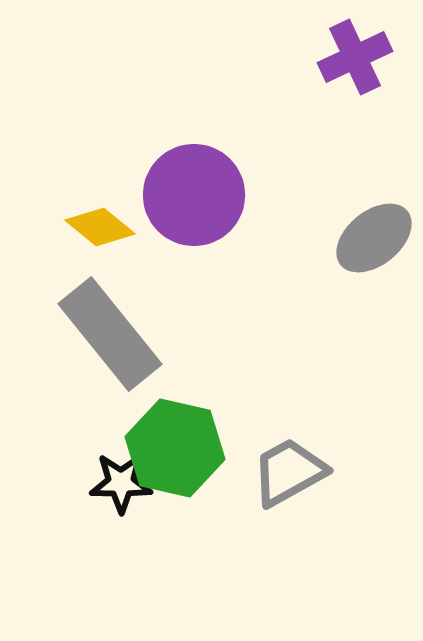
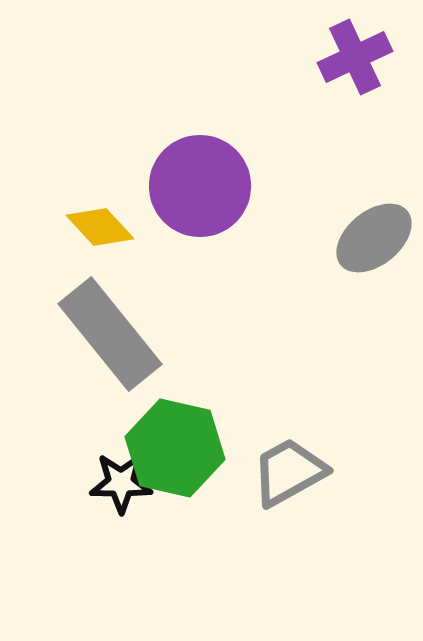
purple circle: moved 6 px right, 9 px up
yellow diamond: rotated 8 degrees clockwise
